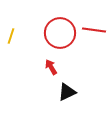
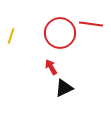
red line: moved 3 px left, 6 px up
black triangle: moved 3 px left, 4 px up
